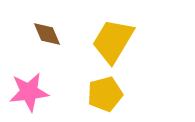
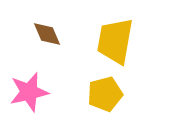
yellow trapezoid: moved 2 px right; rotated 21 degrees counterclockwise
pink star: rotated 6 degrees counterclockwise
